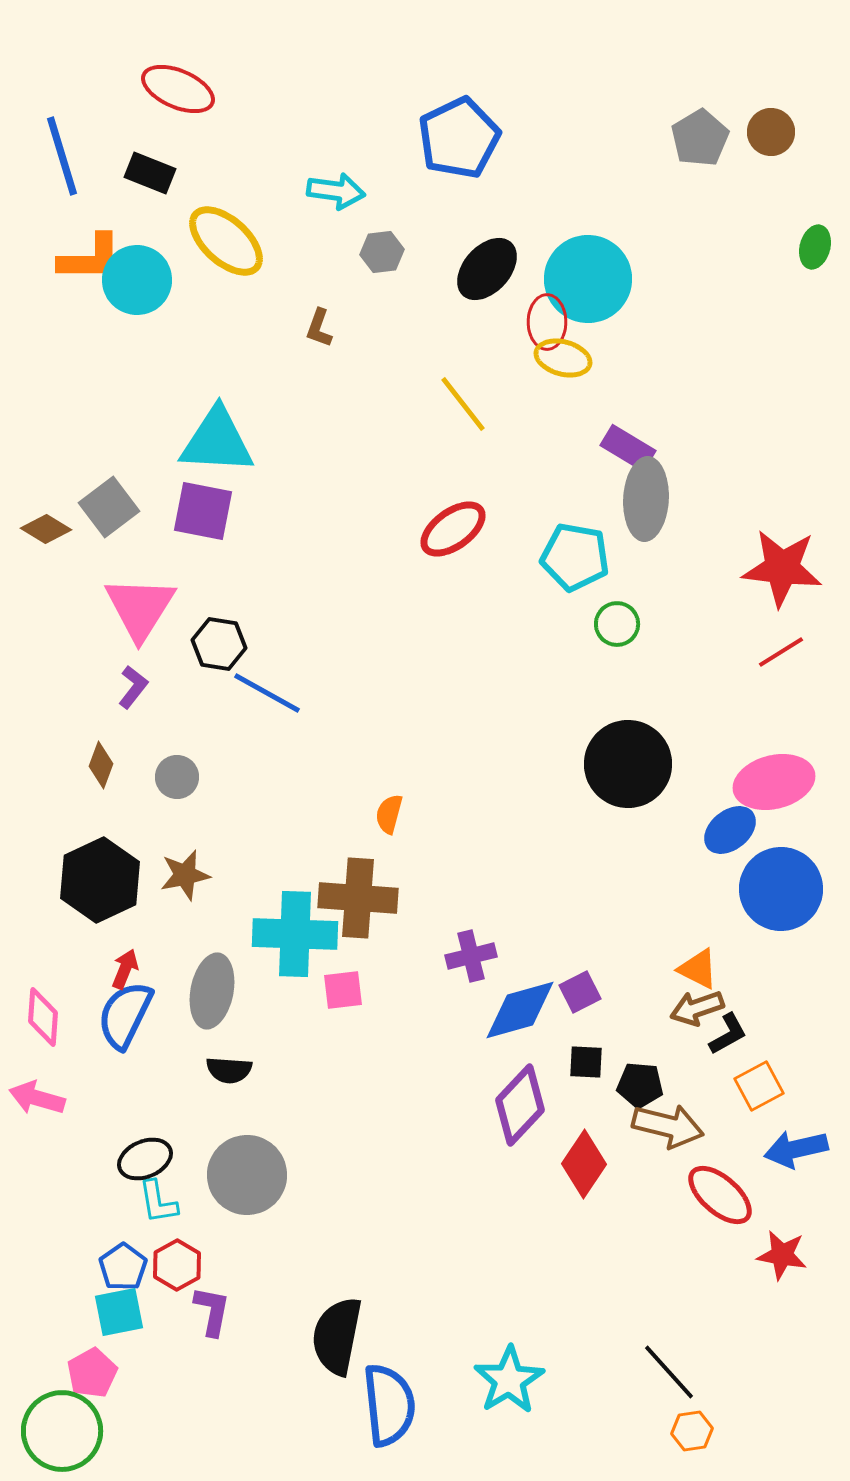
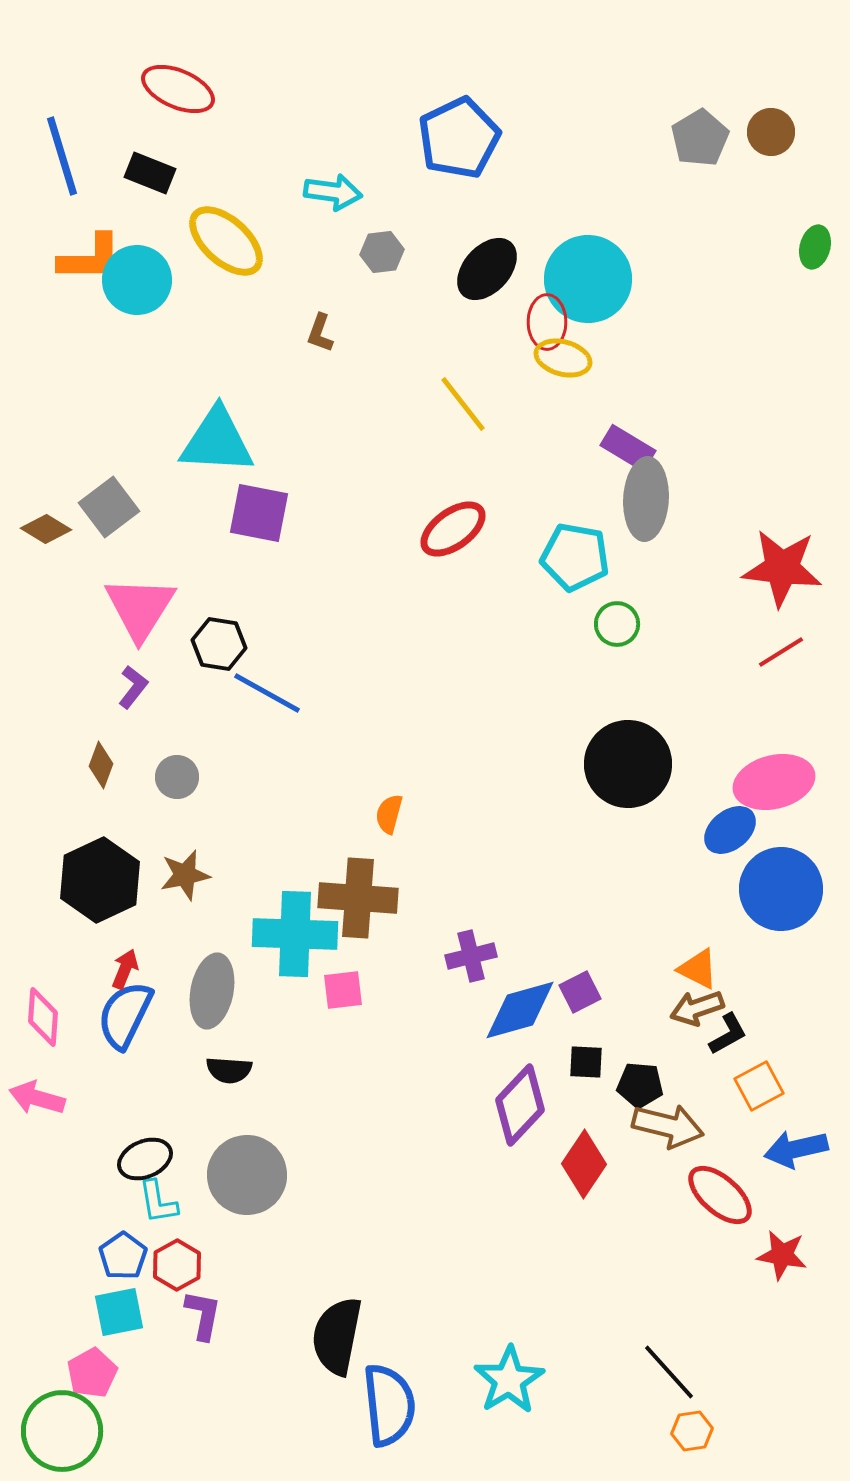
cyan arrow at (336, 191): moved 3 px left, 1 px down
brown L-shape at (319, 328): moved 1 px right, 5 px down
purple square at (203, 511): moved 56 px right, 2 px down
blue pentagon at (123, 1267): moved 11 px up
purple L-shape at (212, 1311): moved 9 px left, 4 px down
